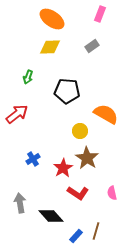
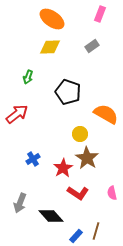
black pentagon: moved 1 px right, 1 px down; rotated 15 degrees clockwise
yellow circle: moved 3 px down
gray arrow: rotated 150 degrees counterclockwise
